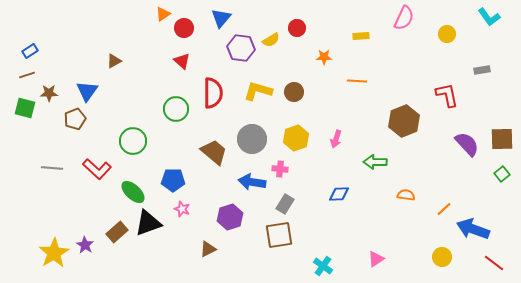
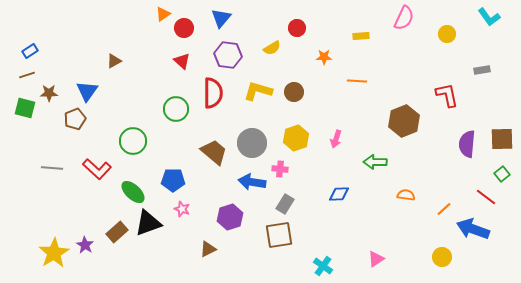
yellow semicircle at (271, 40): moved 1 px right, 8 px down
purple hexagon at (241, 48): moved 13 px left, 7 px down
gray circle at (252, 139): moved 4 px down
purple semicircle at (467, 144): rotated 132 degrees counterclockwise
red line at (494, 263): moved 8 px left, 66 px up
